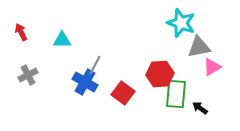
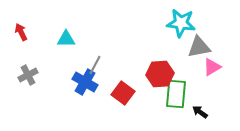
cyan star: rotated 12 degrees counterclockwise
cyan triangle: moved 4 px right, 1 px up
black arrow: moved 4 px down
